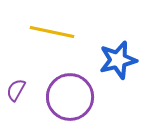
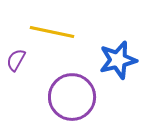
purple semicircle: moved 30 px up
purple circle: moved 2 px right
